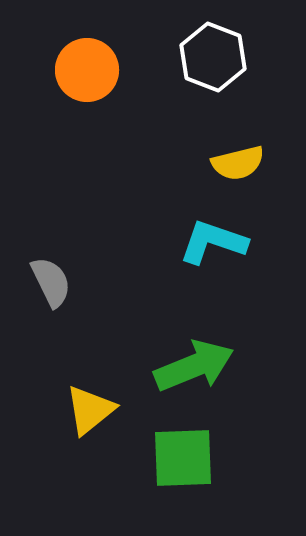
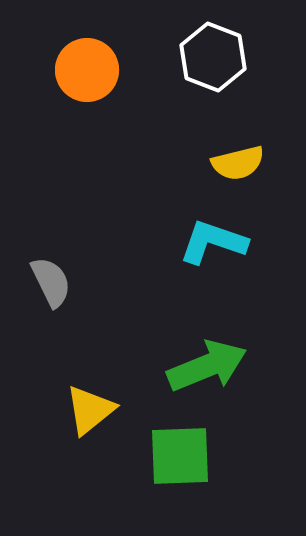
green arrow: moved 13 px right
green square: moved 3 px left, 2 px up
